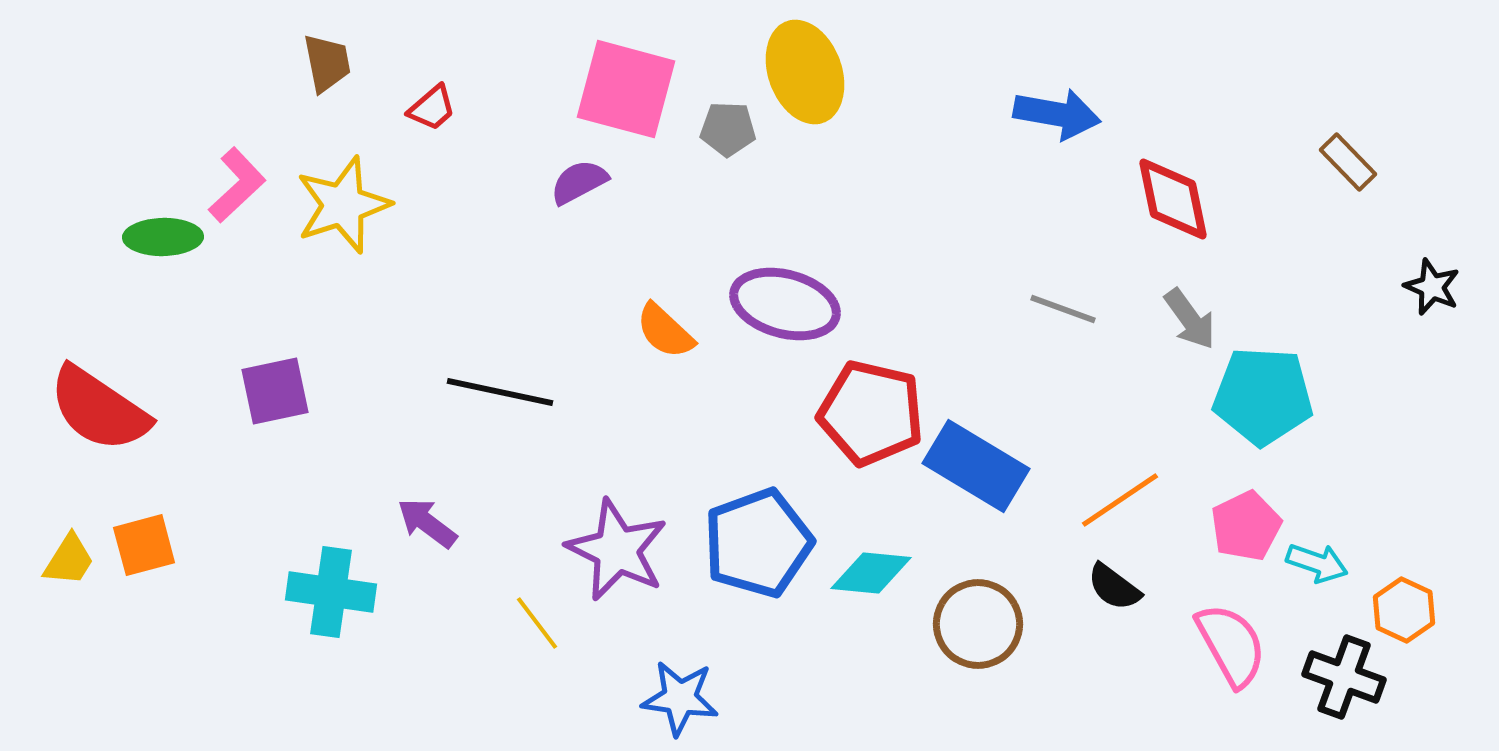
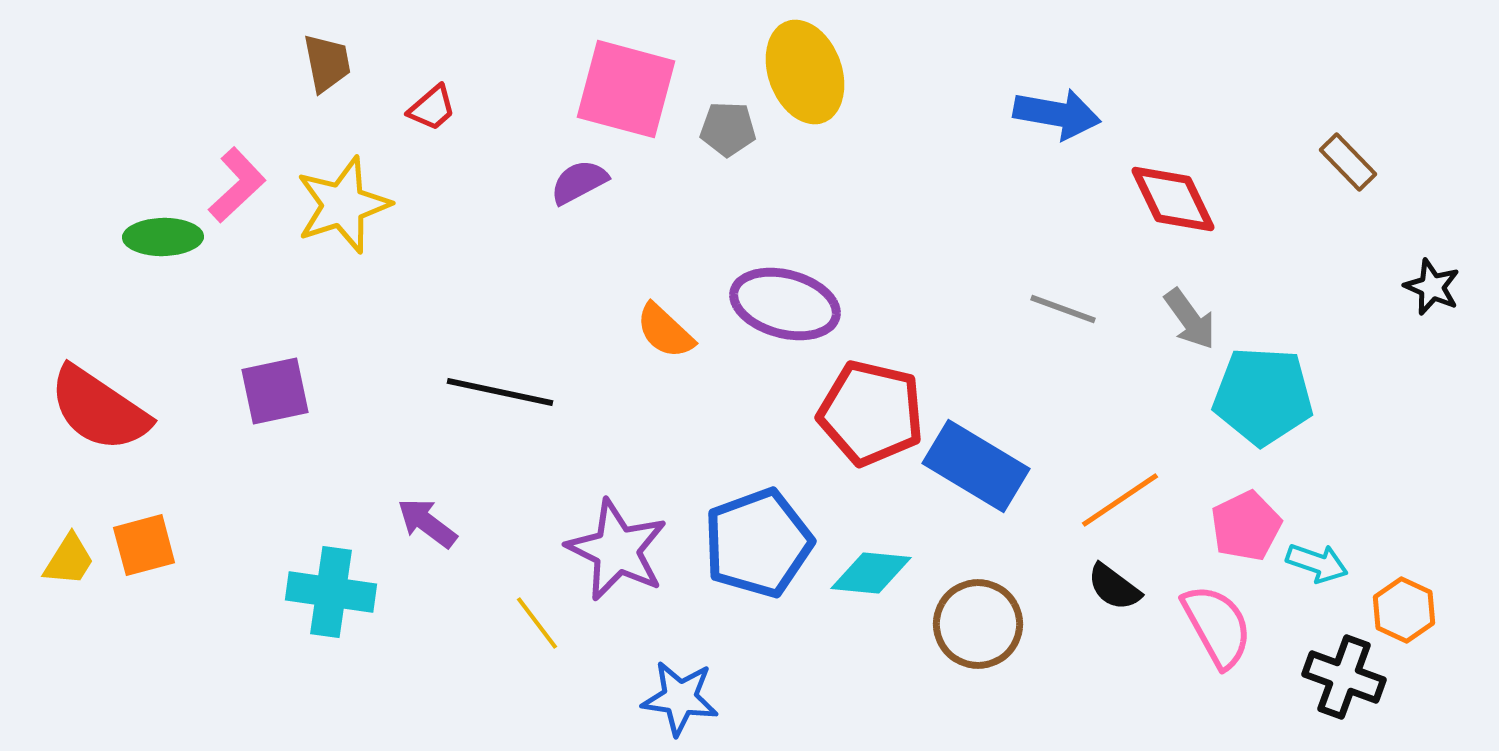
red diamond: rotated 14 degrees counterclockwise
pink semicircle: moved 14 px left, 19 px up
